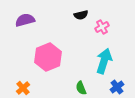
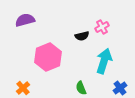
black semicircle: moved 1 px right, 21 px down
blue cross: moved 3 px right, 1 px down
